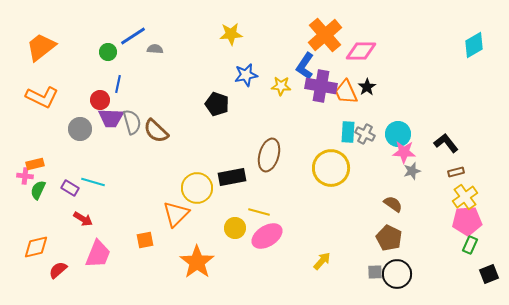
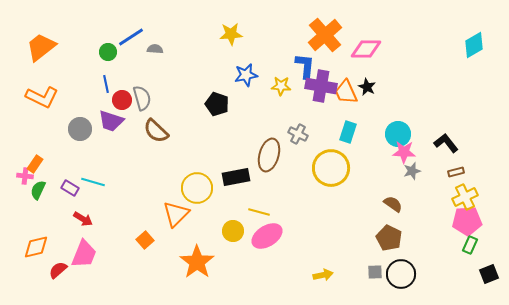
blue line at (133, 36): moved 2 px left, 1 px down
pink diamond at (361, 51): moved 5 px right, 2 px up
blue L-shape at (305, 66): rotated 152 degrees clockwise
blue line at (118, 84): moved 12 px left; rotated 24 degrees counterclockwise
black star at (367, 87): rotated 12 degrees counterclockwise
red circle at (100, 100): moved 22 px right
purple trapezoid at (111, 118): moved 3 px down; rotated 16 degrees clockwise
gray semicircle at (132, 122): moved 10 px right, 24 px up
cyan rectangle at (348, 132): rotated 15 degrees clockwise
gray cross at (365, 134): moved 67 px left
orange rectangle at (35, 164): rotated 42 degrees counterclockwise
black rectangle at (232, 177): moved 4 px right
yellow cross at (465, 197): rotated 10 degrees clockwise
yellow circle at (235, 228): moved 2 px left, 3 px down
orange square at (145, 240): rotated 30 degrees counterclockwise
pink trapezoid at (98, 254): moved 14 px left
yellow arrow at (322, 261): moved 1 px right, 14 px down; rotated 36 degrees clockwise
black circle at (397, 274): moved 4 px right
